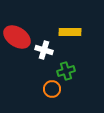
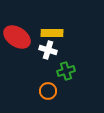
yellow rectangle: moved 18 px left, 1 px down
white cross: moved 4 px right
orange circle: moved 4 px left, 2 px down
